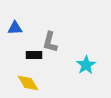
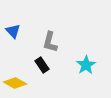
blue triangle: moved 2 px left, 3 px down; rotated 49 degrees clockwise
black rectangle: moved 8 px right, 10 px down; rotated 56 degrees clockwise
yellow diamond: moved 13 px left; rotated 30 degrees counterclockwise
